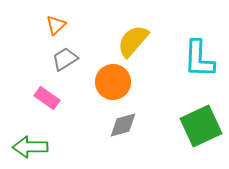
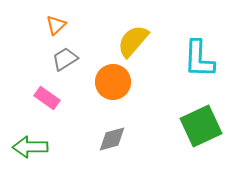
gray diamond: moved 11 px left, 14 px down
